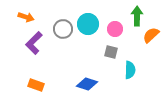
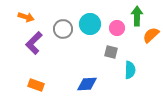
cyan circle: moved 2 px right
pink circle: moved 2 px right, 1 px up
blue diamond: rotated 20 degrees counterclockwise
